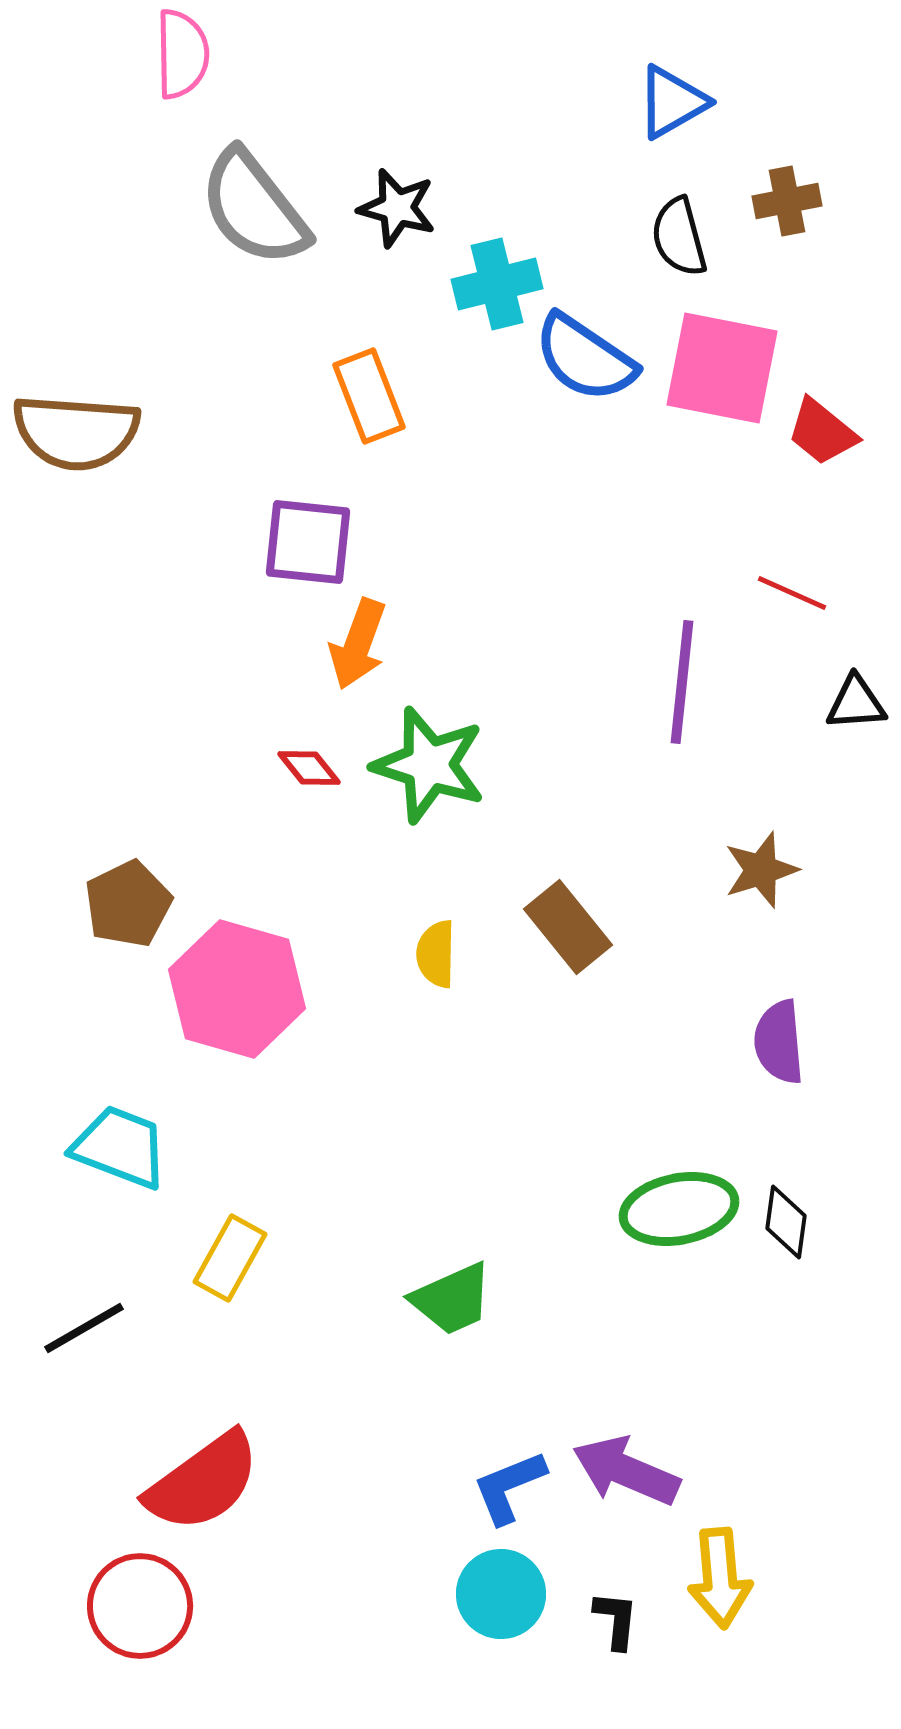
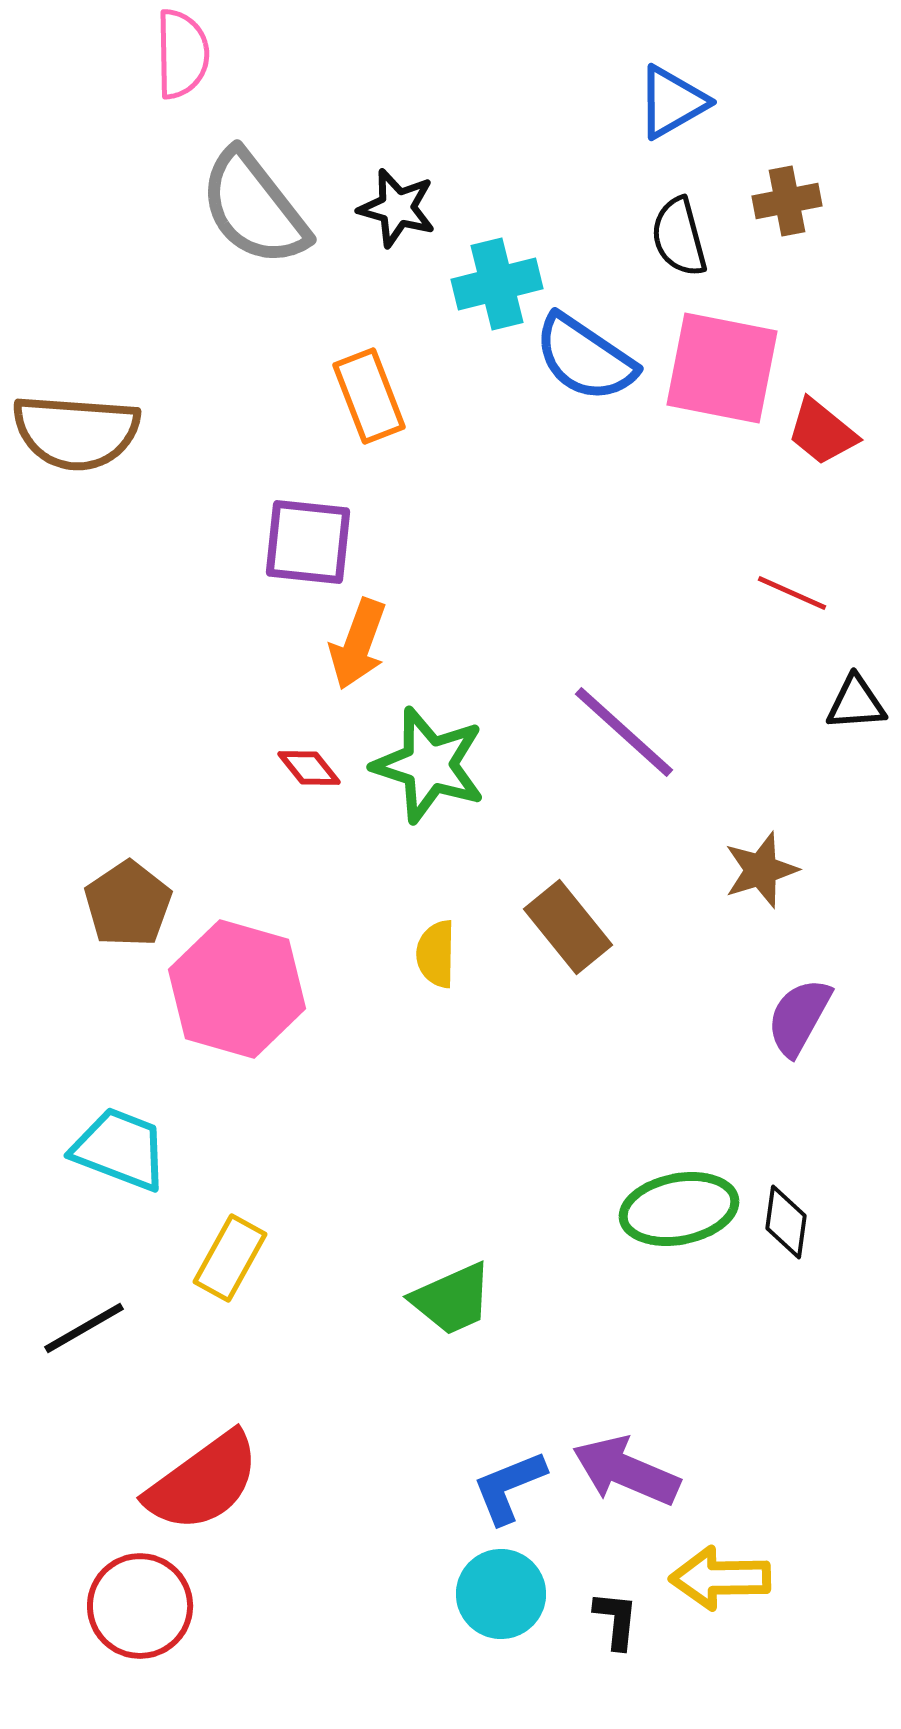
purple line: moved 58 px left, 50 px down; rotated 54 degrees counterclockwise
brown pentagon: rotated 8 degrees counterclockwise
purple semicircle: moved 20 px right, 25 px up; rotated 34 degrees clockwise
cyan trapezoid: moved 2 px down
yellow arrow: rotated 94 degrees clockwise
